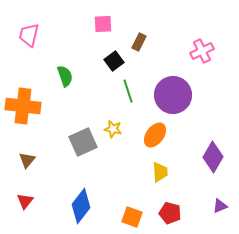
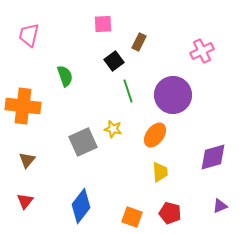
purple diamond: rotated 44 degrees clockwise
